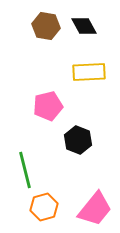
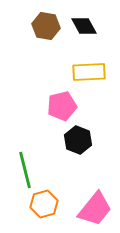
pink pentagon: moved 14 px right
orange hexagon: moved 3 px up
